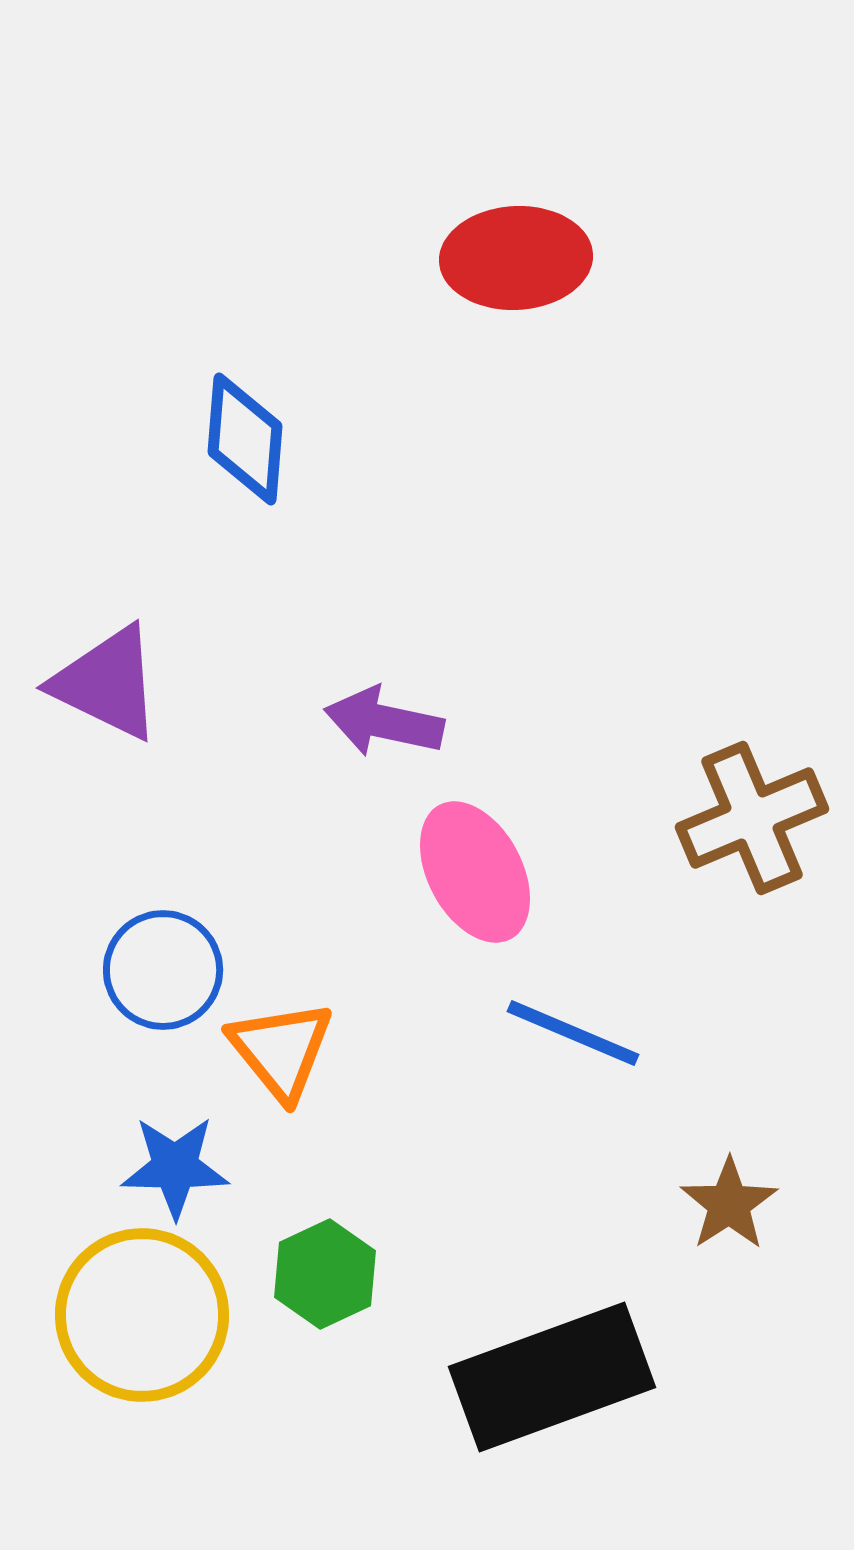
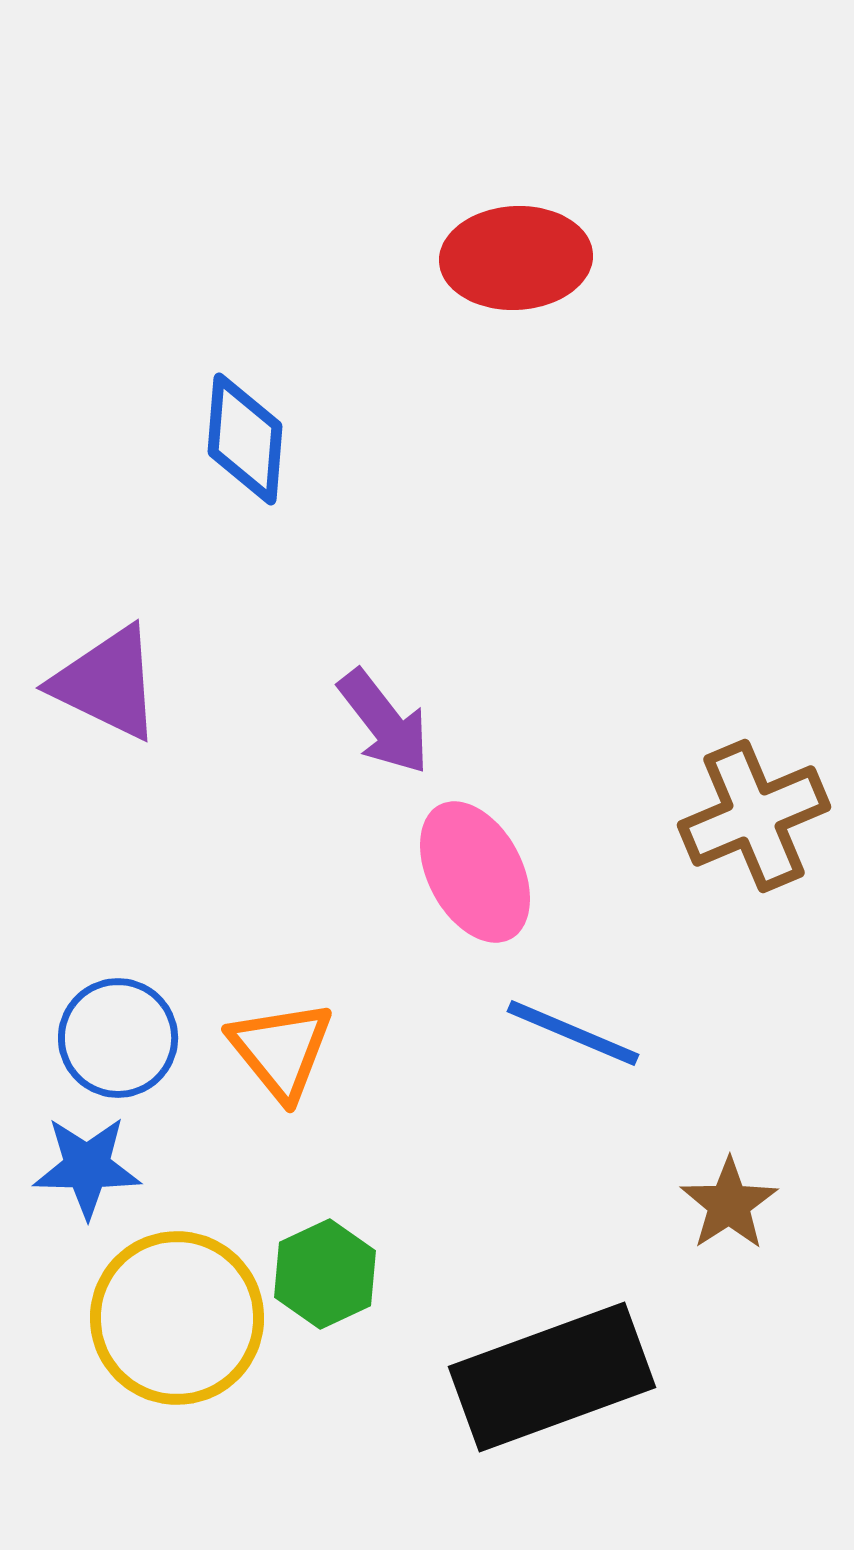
purple arrow: rotated 140 degrees counterclockwise
brown cross: moved 2 px right, 2 px up
blue circle: moved 45 px left, 68 px down
blue star: moved 88 px left
yellow circle: moved 35 px right, 3 px down
